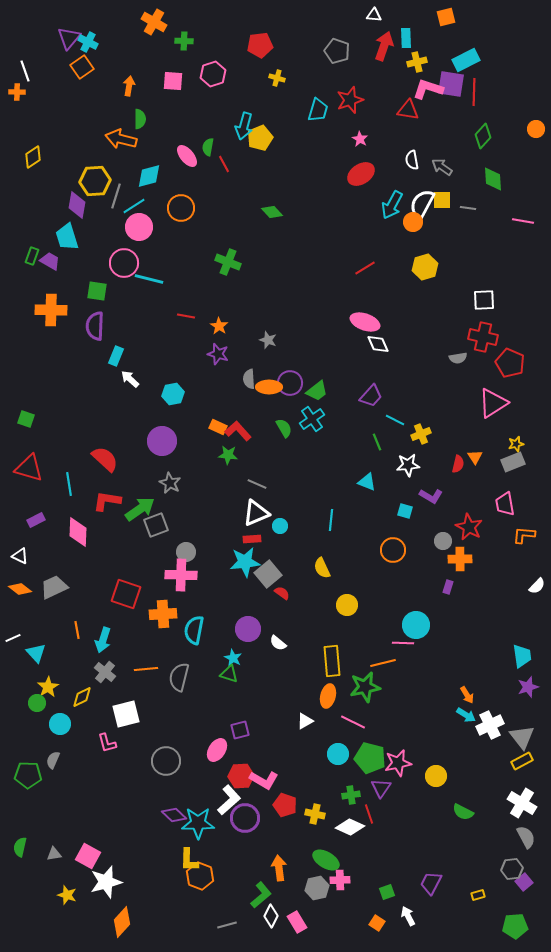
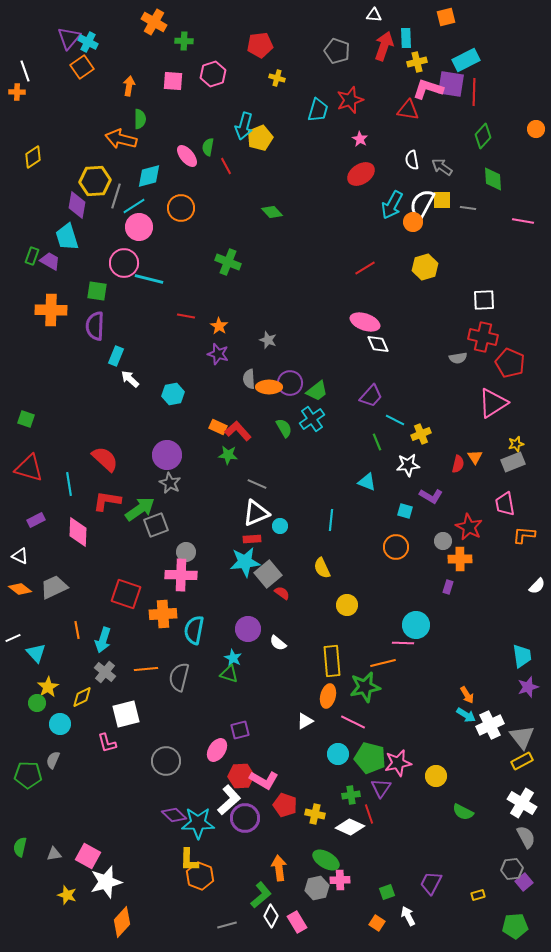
red line at (224, 164): moved 2 px right, 2 px down
purple circle at (162, 441): moved 5 px right, 14 px down
orange circle at (393, 550): moved 3 px right, 3 px up
